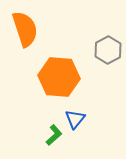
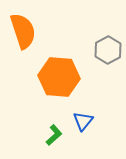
orange semicircle: moved 2 px left, 2 px down
blue triangle: moved 8 px right, 2 px down
